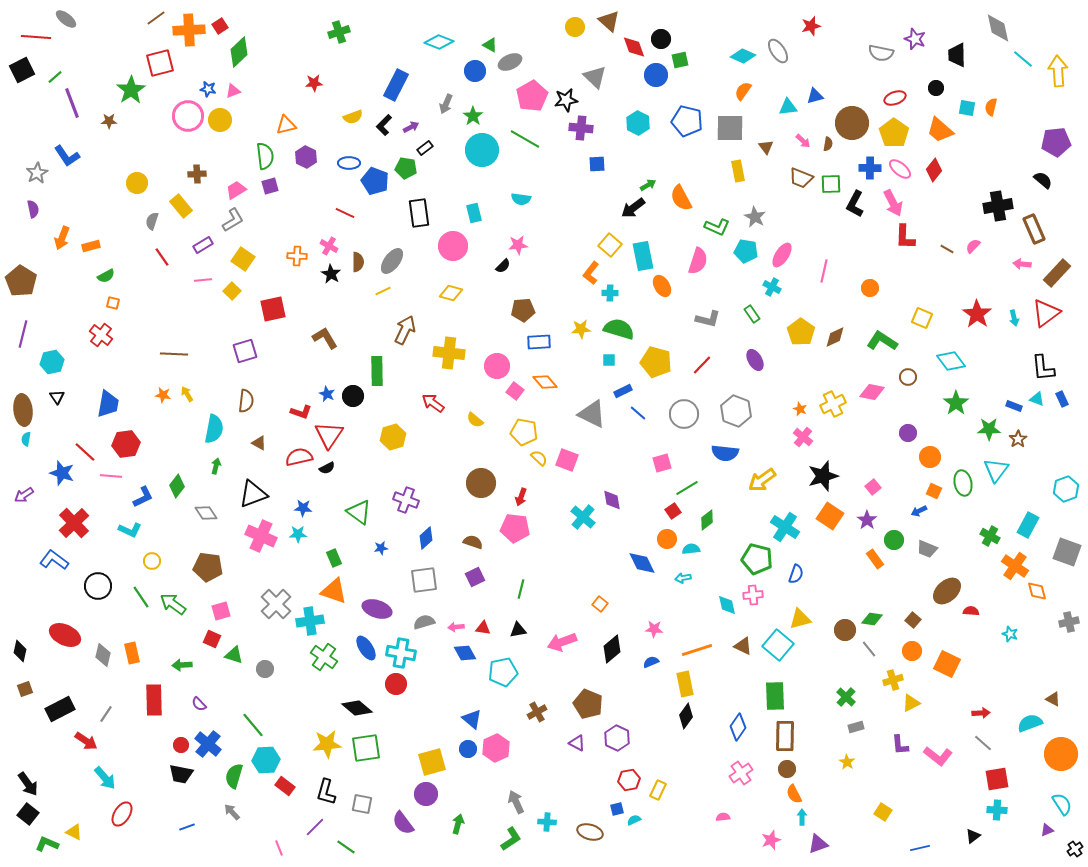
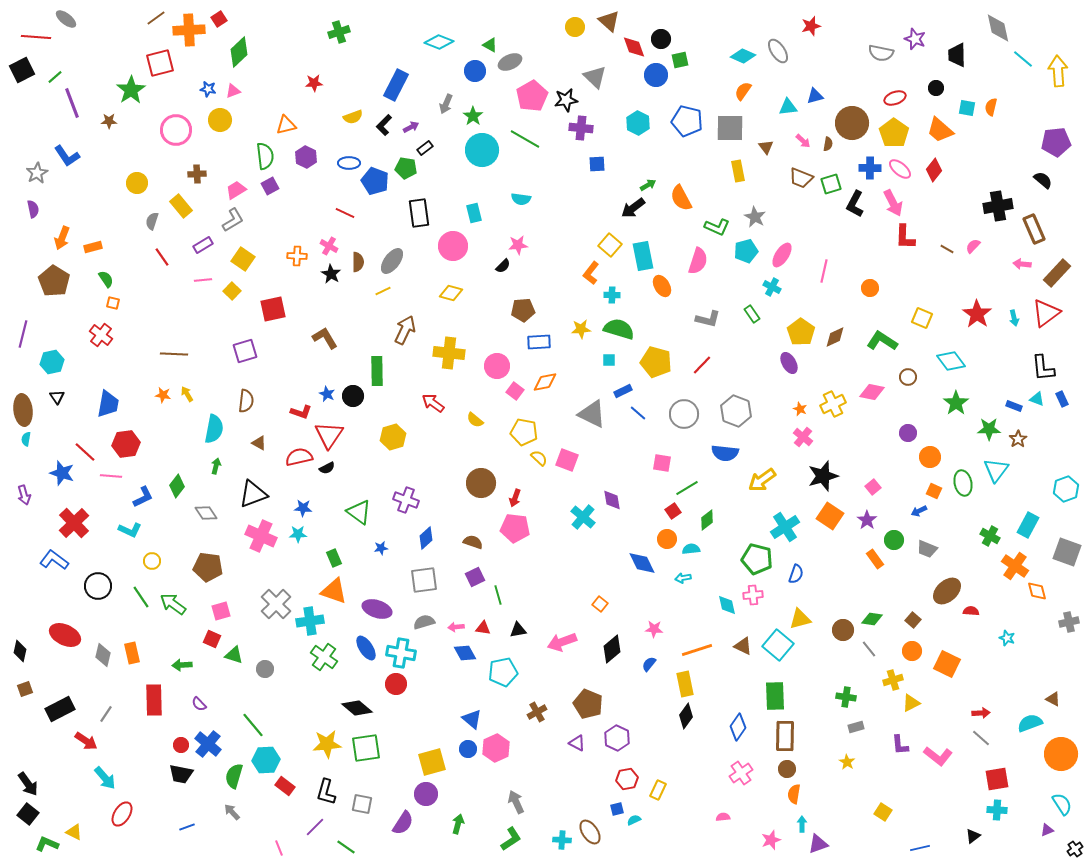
red square at (220, 26): moved 1 px left, 7 px up
pink circle at (188, 116): moved 12 px left, 14 px down
green square at (831, 184): rotated 15 degrees counterclockwise
purple square at (270, 186): rotated 12 degrees counterclockwise
orange rectangle at (91, 246): moved 2 px right, 1 px down
cyan pentagon at (746, 251): rotated 25 degrees counterclockwise
green semicircle at (106, 276): moved 3 px down; rotated 96 degrees counterclockwise
brown pentagon at (21, 281): moved 33 px right
cyan cross at (610, 293): moved 2 px right, 2 px down
purple ellipse at (755, 360): moved 34 px right, 3 px down
orange diamond at (545, 382): rotated 60 degrees counterclockwise
pink square at (662, 463): rotated 24 degrees clockwise
purple arrow at (24, 495): rotated 72 degrees counterclockwise
red arrow at (521, 497): moved 6 px left, 1 px down
cyan cross at (785, 527): rotated 24 degrees clockwise
green line at (521, 589): moved 23 px left, 6 px down; rotated 30 degrees counterclockwise
brown circle at (845, 630): moved 2 px left
cyan star at (1010, 634): moved 3 px left, 4 px down
blue semicircle at (651, 662): moved 2 px left, 2 px down; rotated 28 degrees counterclockwise
green cross at (846, 697): rotated 36 degrees counterclockwise
gray line at (983, 743): moved 2 px left, 5 px up
red hexagon at (629, 780): moved 2 px left, 1 px up
orange semicircle at (794, 794): rotated 36 degrees clockwise
cyan arrow at (802, 817): moved 7 px down
cyan cross at (547, 822): moved 15 px right, 18 px down
purple semicircle at (403, 823): rotated 110 degrees counterclockwise
brown ellipse at (590, 832): rotated 40 degrees clockwise
